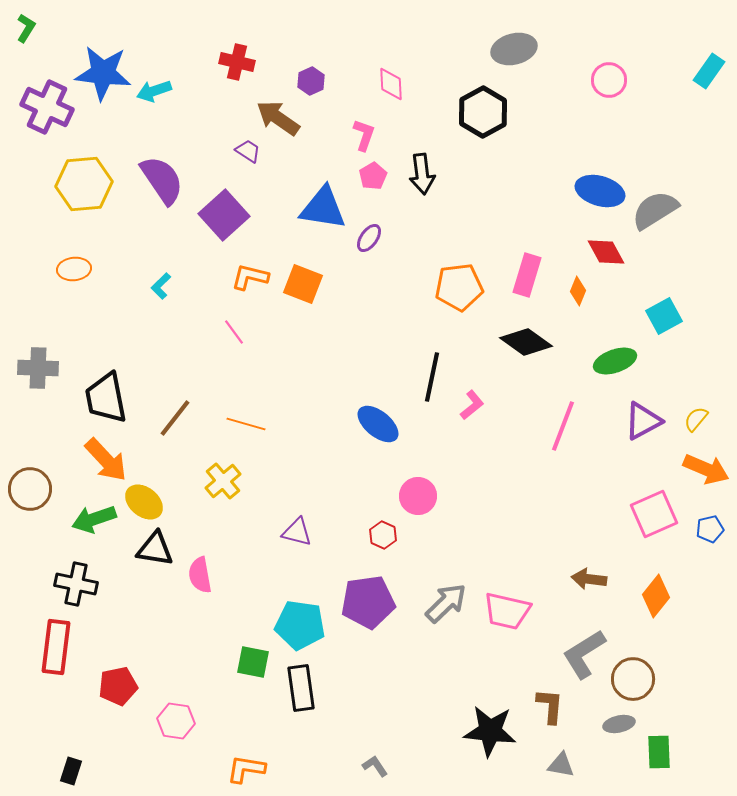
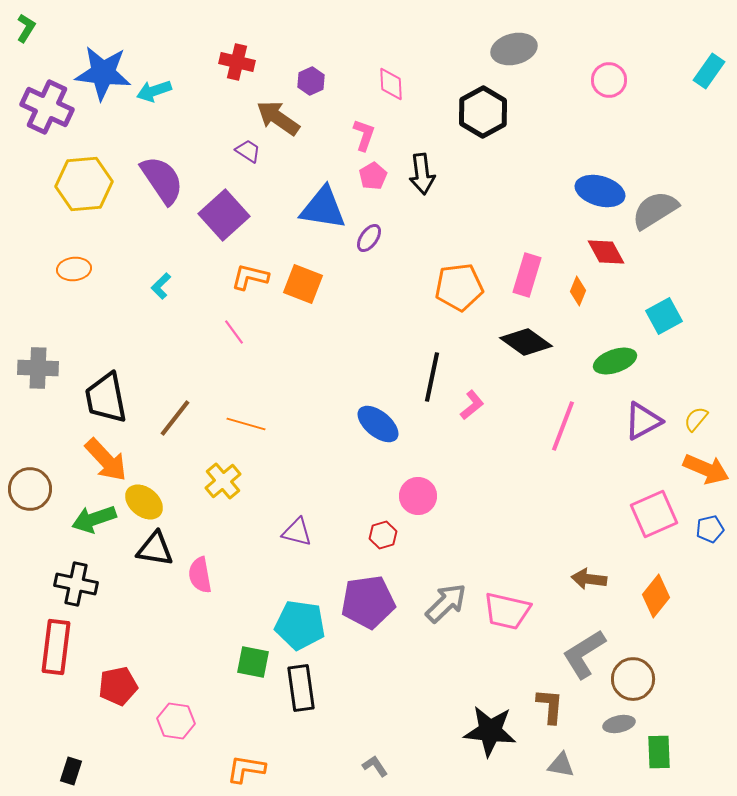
red hexagon at (383, 535): rotated 20 degrees clockwise
